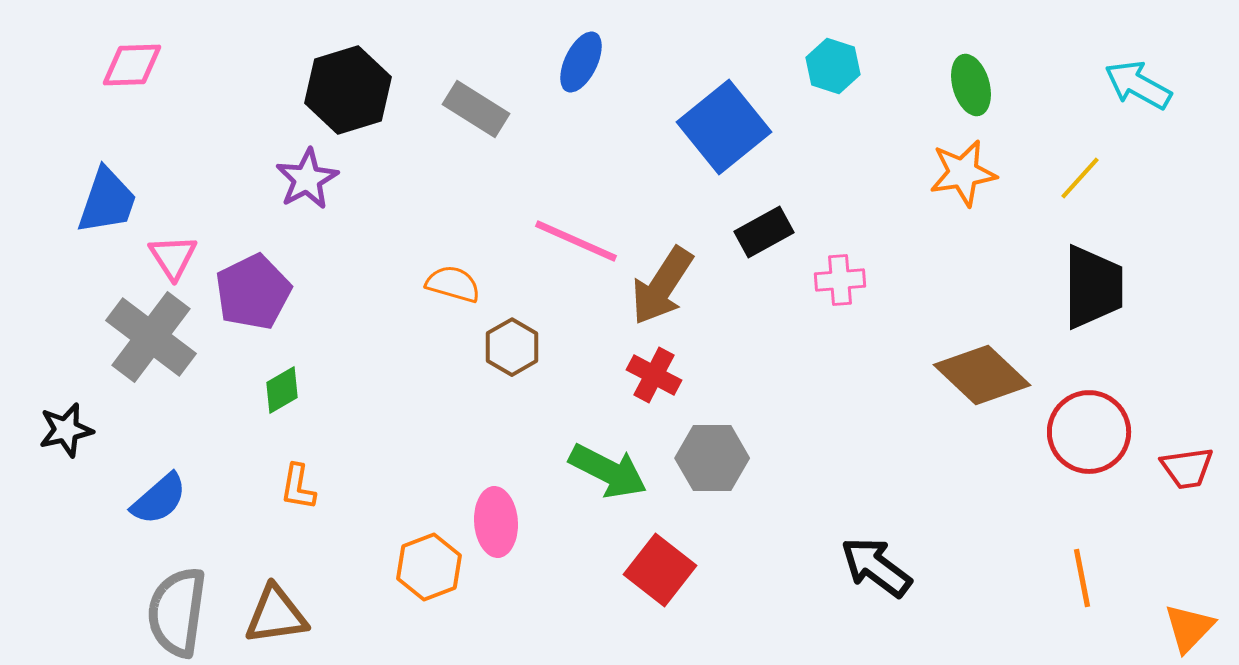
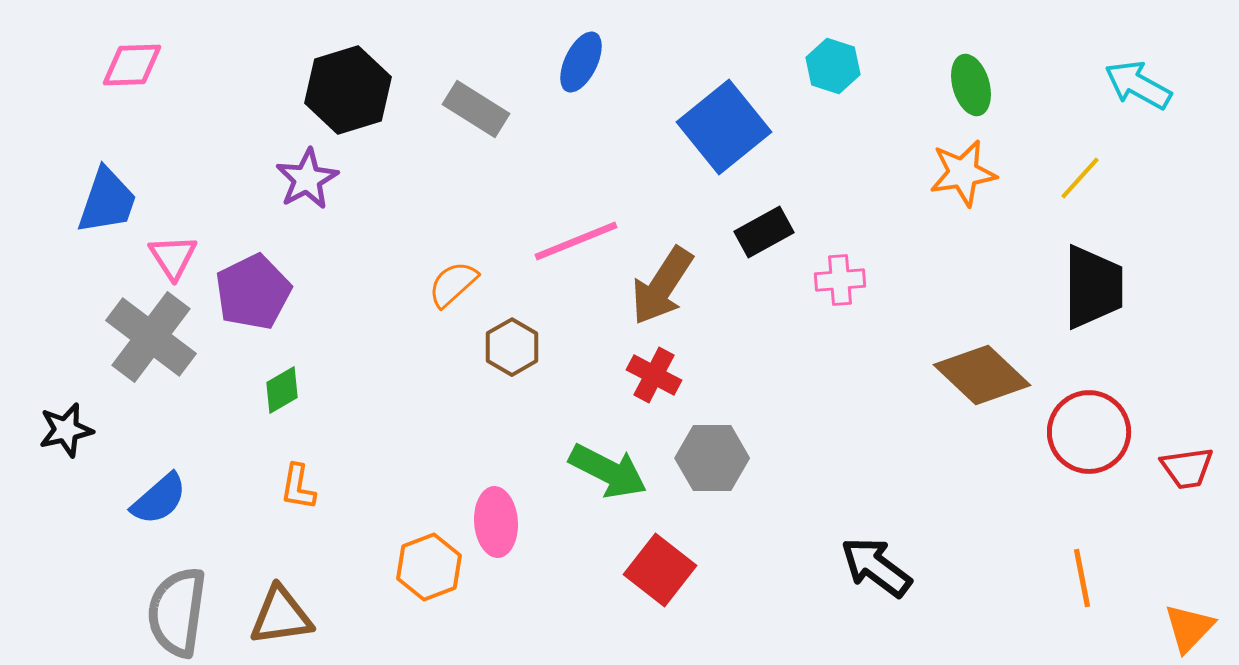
pink line: rotated 46 degrees counterclockwise
orange semicircle: rotated 58 degrees counterclockwise
brown triangle: moved 5 px right, 1 px down
